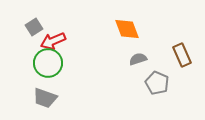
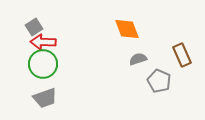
red arrow: moved 10 px left, 1 px down; rotated 25 degrees clockwise
green circle: moved 5 px left, 1 px down
gray pentagon: moved 2 px right, 2 px up
gray trapezoid: rotated 40 degrees counterclockwise
